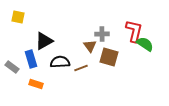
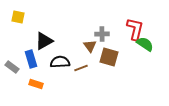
red L-shape: moved 1 px right, 2 px up
